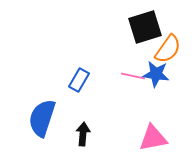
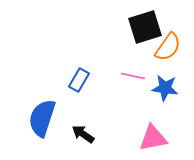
orange semicircle: moved 2 px up
blue star: moved 9 px right, 14 px down
black arrow: rotated 60 degrees counterclockwise
